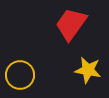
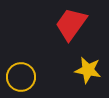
yellow circle: moved 1 px right, 2 px down
